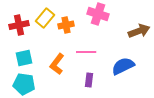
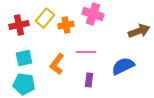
pink cross: moved 5 px left
